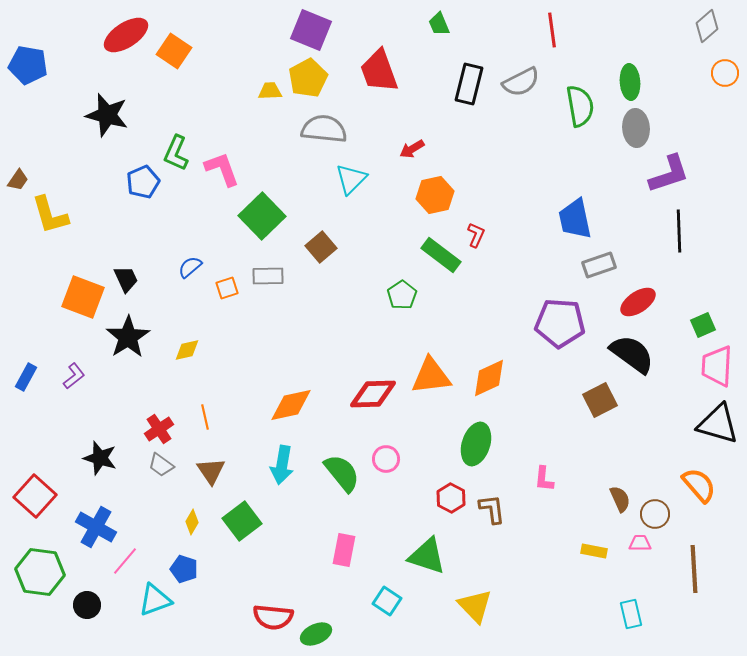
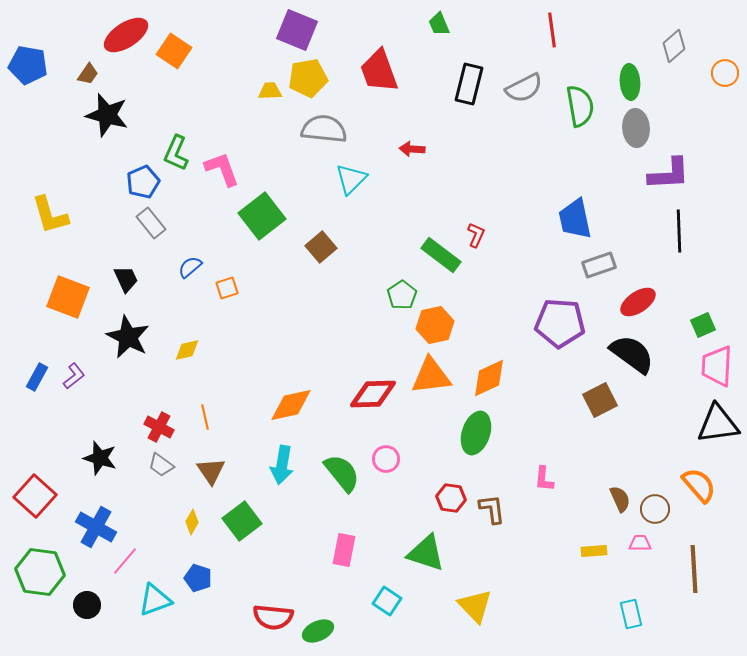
gray diamond at (707, 26): moved 33 px left, 20 px down
purple square at (311, 30): moved 14 px left
yellow pentagon at (308, 78): rotated 18 degrees clockwise
gray semicircle at (521, 82): moved 3 px right, 6 px down
red arrow at (412, 149): rotated 35 degrees clockwise
purple L-shape at (669, 174): rotated 15 degrees clockwise
brown trapezoid at (18, 180): moved 70 px right, 106 px up
orange hexagon at (435, 195): moved 130 px down
green square at (262, 216): rotated 6 degrees clockwise
gray rectangle at (268, 276): moved 117 px left, 53 px up; rotated 52 degrees clockwise
orange square at (83, 297): moved 15 px left
black star at (128, 337): rotated 12 degrees counterclockwise
blue rectangle at (26, 377): moved 11 px right
black triangle at (718, 424): rotated 24 degrees counterclockwise
red cross at (159, 429): moved 2 px up; rotated 28 degrees counterclockwise
green ellipse at (476, 444): moved 11 px up
red hexagon at (451, 498): rotated 20 degrees counterclockwise
brown circle at (655, 514): moved 5 px up
yellow rectangle at (594, 551): rotated 15 degrees counterclockwise
green triangle at (427, 556): moved 1 px left, 3 px up
blue pentagon at (184, 569): moved 14 px right, 9 px down
green ellipse at (316, 634): moved 2 px right, 3 px up
